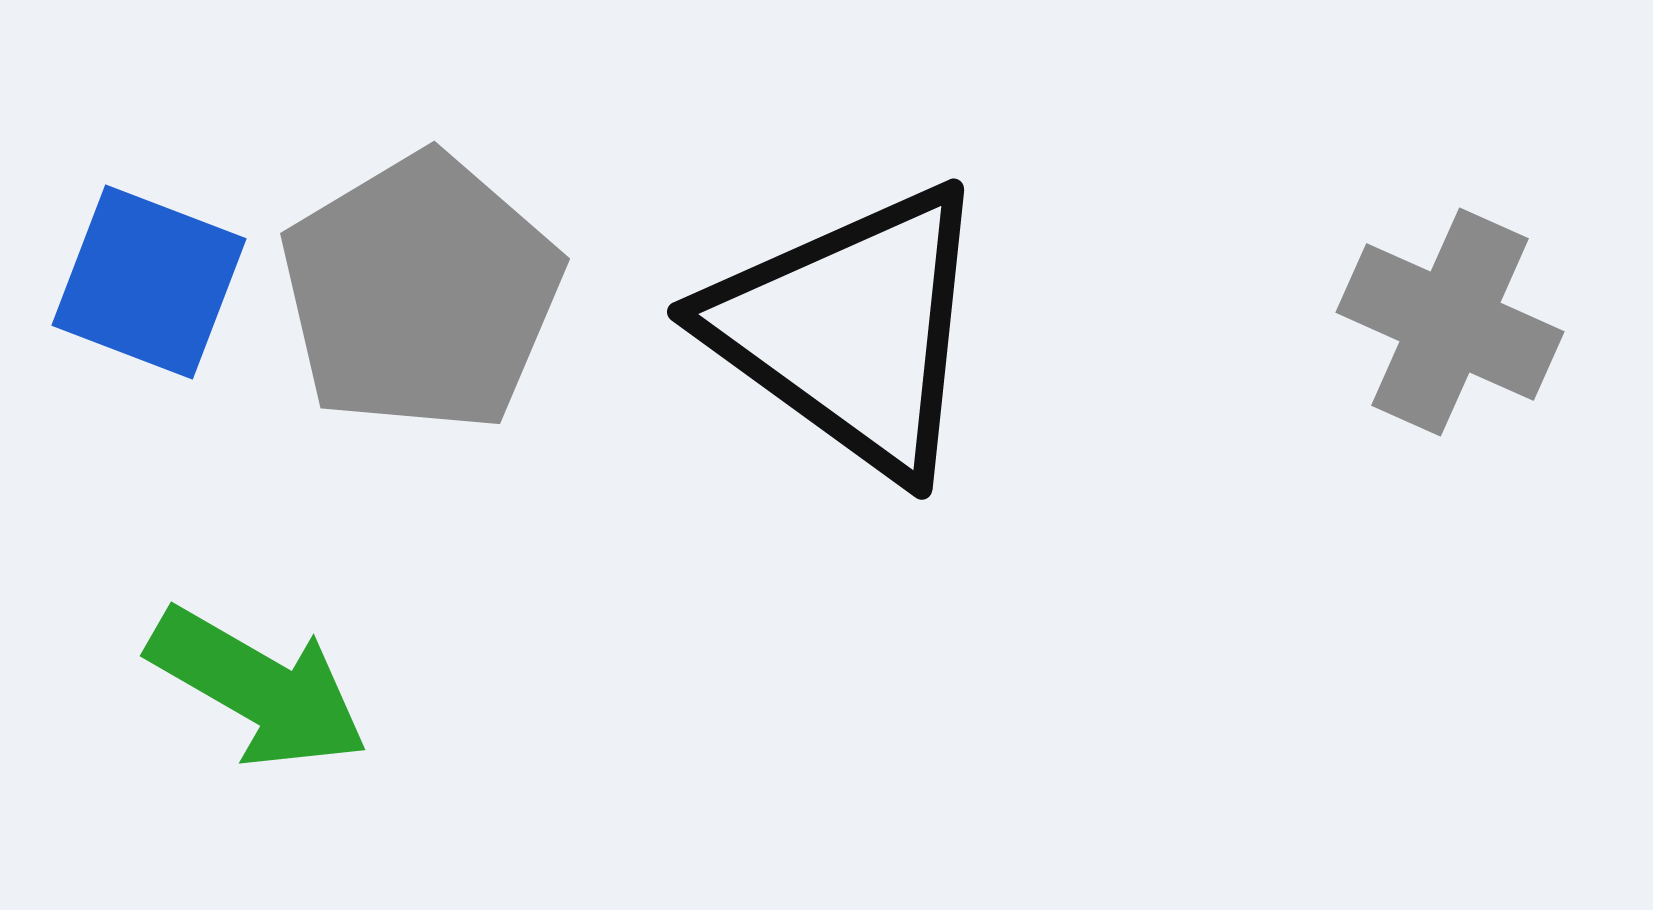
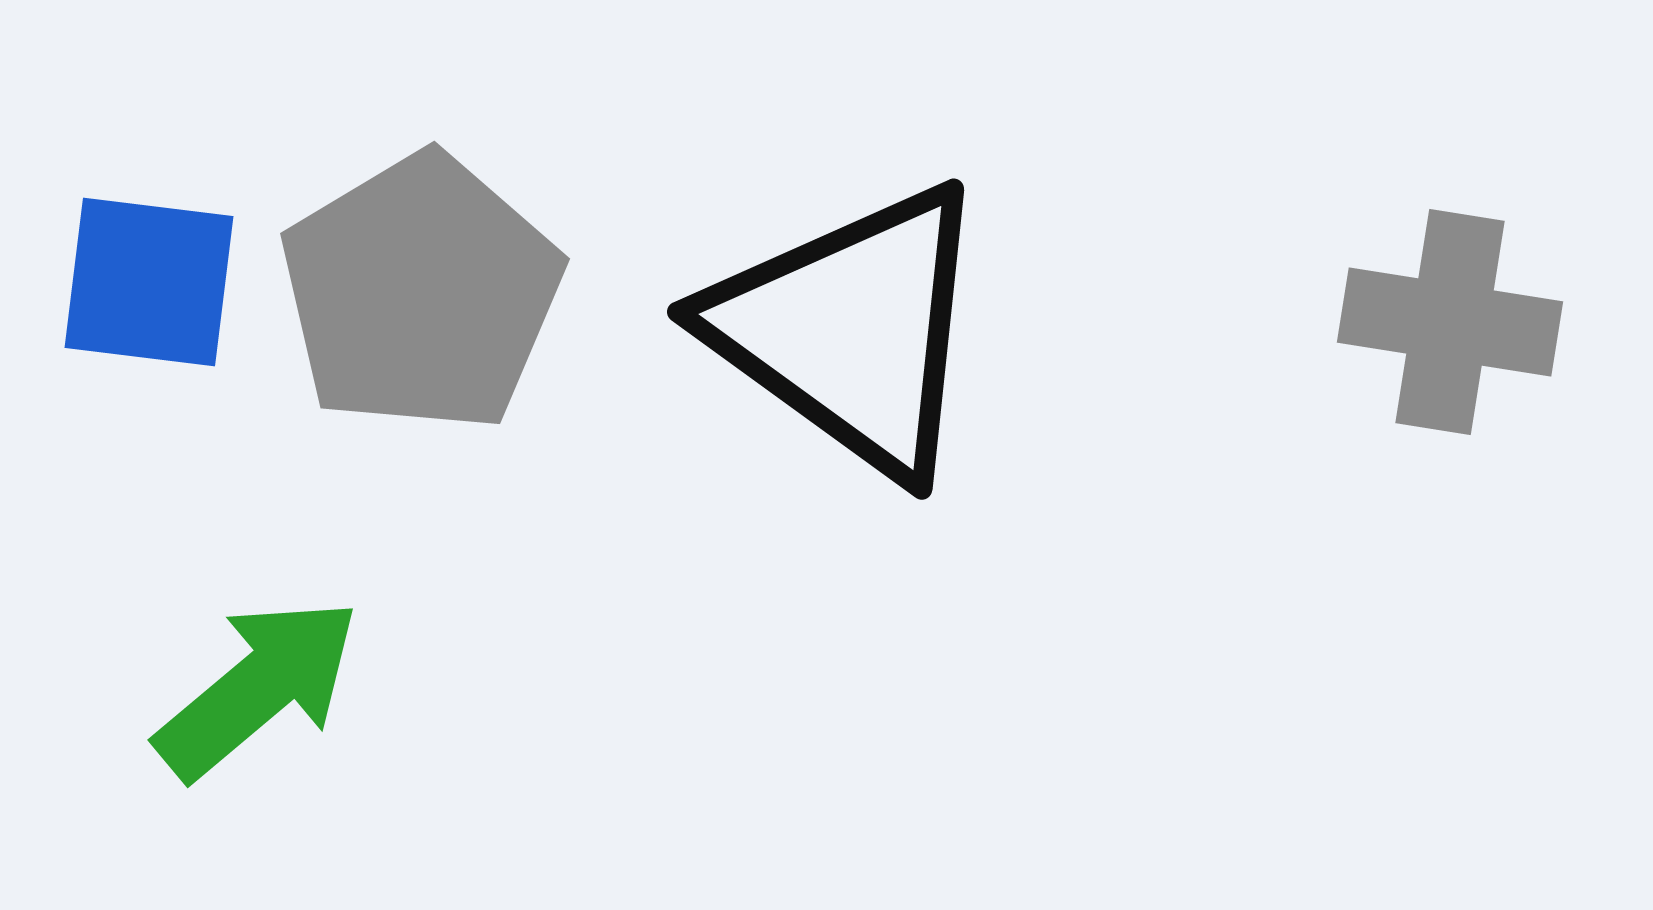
blue square: rotated 14 degrees counterclockwise
gray cross: rotated 15 degrees counterclockwise
green arrow: rotated 70 degrees counterclockwise
